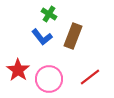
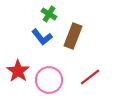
red star: moved 1 px down
pink circle: moved 1 px down
